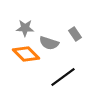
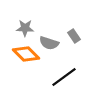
gray rectangle: moved 1 px left, 2 px down
black line: moved 1 px right
